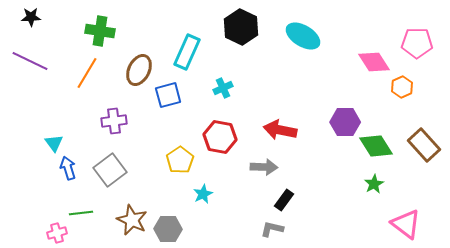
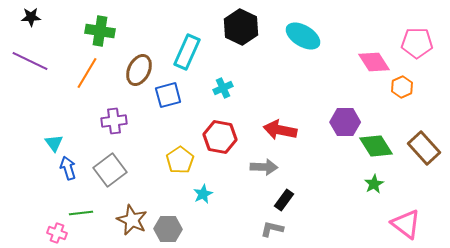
brown rectangle: moved 3 px down
pink cross: rotated 36 degrees clockwise
